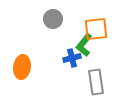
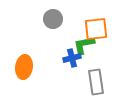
green L-shape: rotated 40 degrees clockwise
orange ellipse: moved 2 px right
